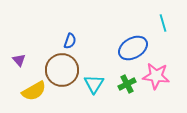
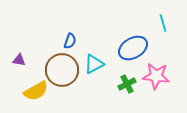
purple triangle: rotated 40 degrees counterclockwise
cyan triangle: moved 20 px up; rotated 30 degrees clockwise
yellow semicircle: moved 2 px right
